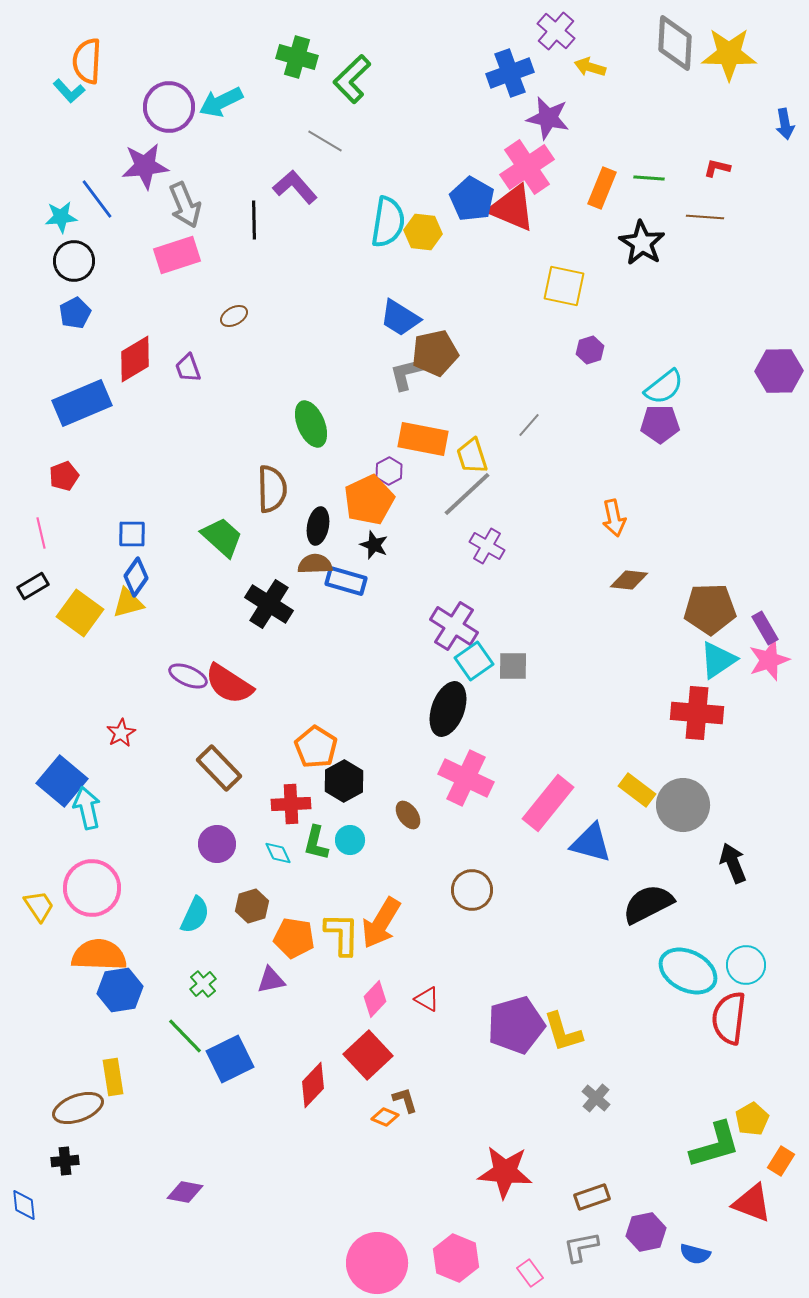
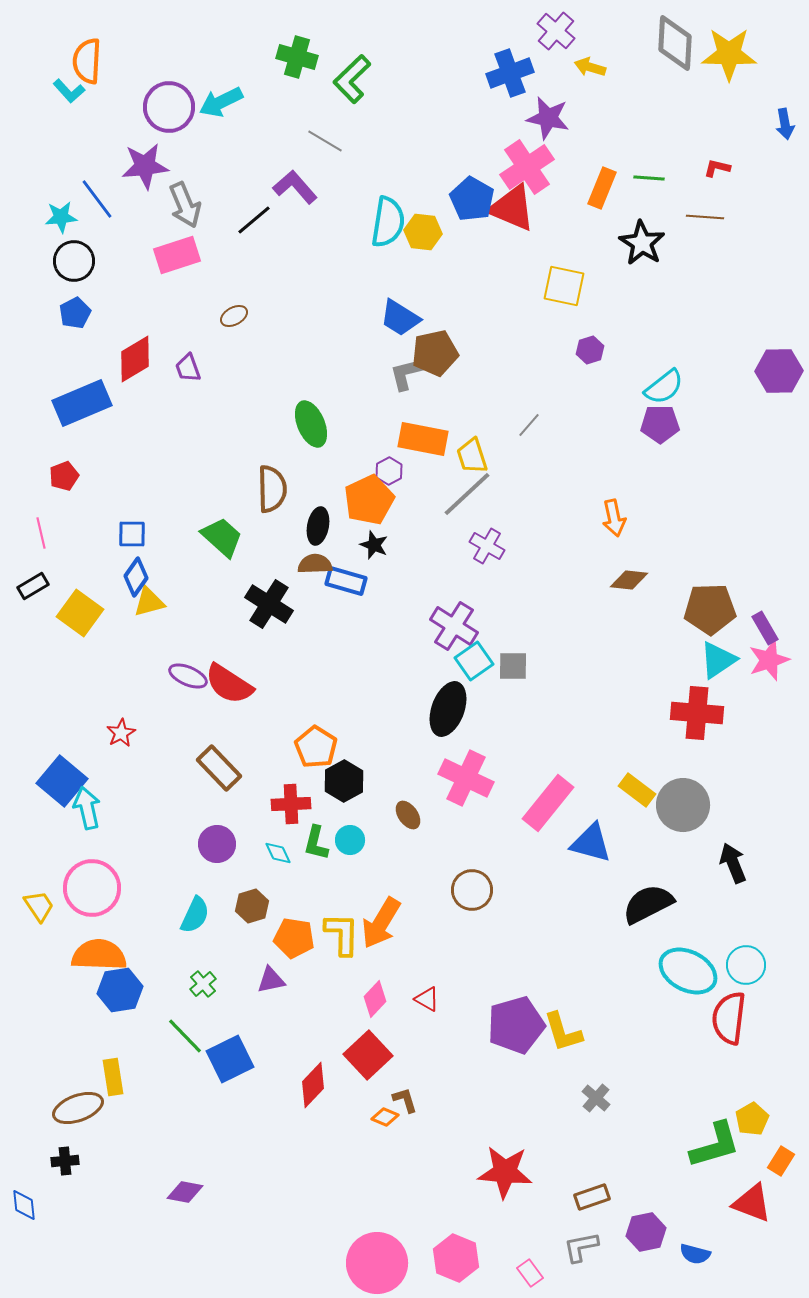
black line at (254, 220): rotated 51 degrees clockwise
yellow triangle at (128, 603): moved 21 px right, 1 px up
